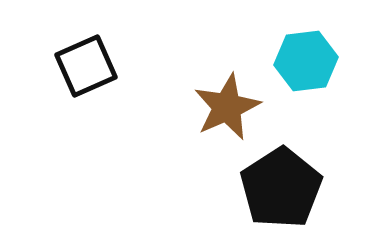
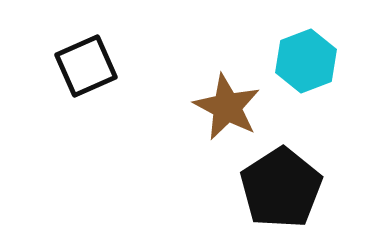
cyan hexagon: rotated 14 degrees counterclockwise
brown star: rotated 20 degrees counterclockwise
